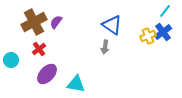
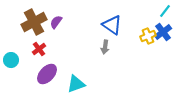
cyan triangle: rotated 30 degrees counterclockwise
